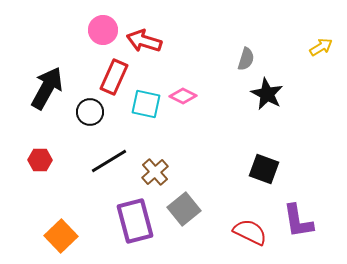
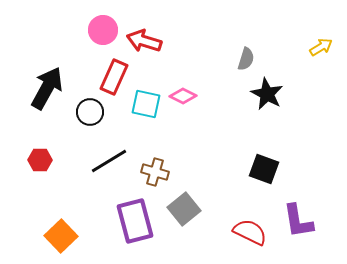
brown cross: rotated 32 degrees counterclockwise
